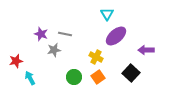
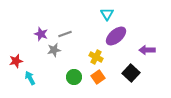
gray line: rotated 32 degrees counterclockwise
purple arrow: moved 1 px right
